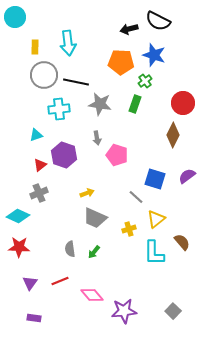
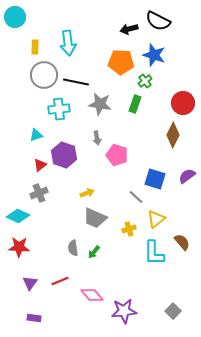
gray semicircle: moved 3 px right, 1 px up
